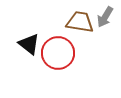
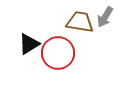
black triangle: rotated 50 degrees clockwise
